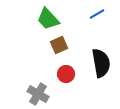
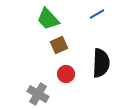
black semicircle: rotated 12 degrees clockwise
